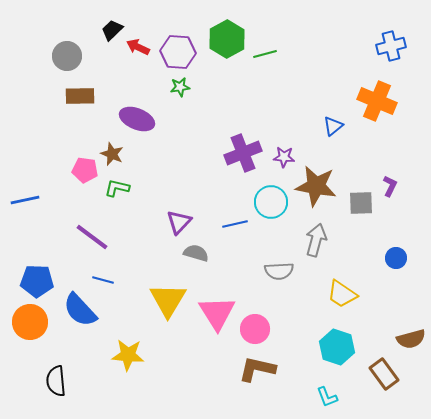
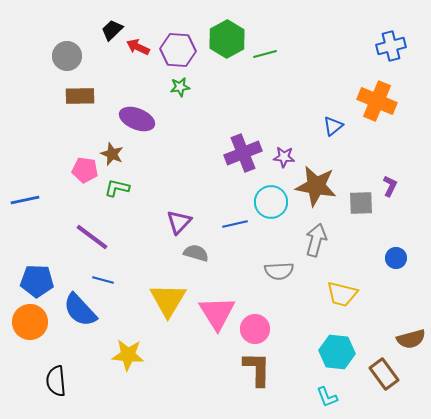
purple hexagon at (178, 52): moved 2 px up
yellow trapezoid at (342, 294): rotated 20 degrees counterclockwise
cyan hexagon at (337, 347): moved 5 px down; rotated 12 degrees counterclockwise
brown L-shape at (257, 369): rotated 78 degrees clockwise
